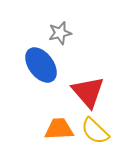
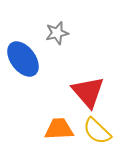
gray star: moved 3 px left
blue ellipse: moved 18 px left, 6 px up
yellow semicircle: moved 2 px right
